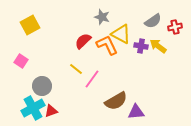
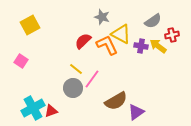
red cross: moved 3 px left, 8 px down
gray circle: moved 31 px right, 2 px down
purple triangle: rotated 30 degrees counterclockwise
